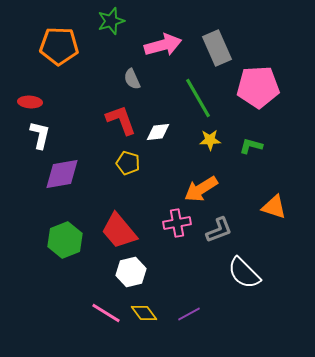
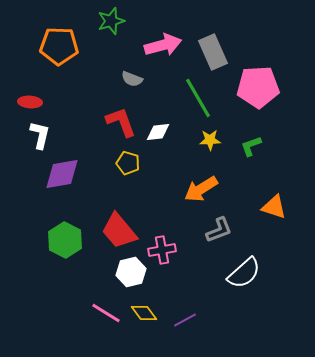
gray rectangle: moved 4 px left, 4 px down
gray semicircle: rotated 45 degrees counterclockwise
red L-shape: moved 2 px down
green L-shape: rotated 35 degrees counterclockwise
pink cross: moved 15 px left, 27 px down
green hexagon: rotated 12 degrees counterclockwise
white semicircle: rotated 87 degrees counterclockwise
purple line: moved 4 px left, 6 px down
